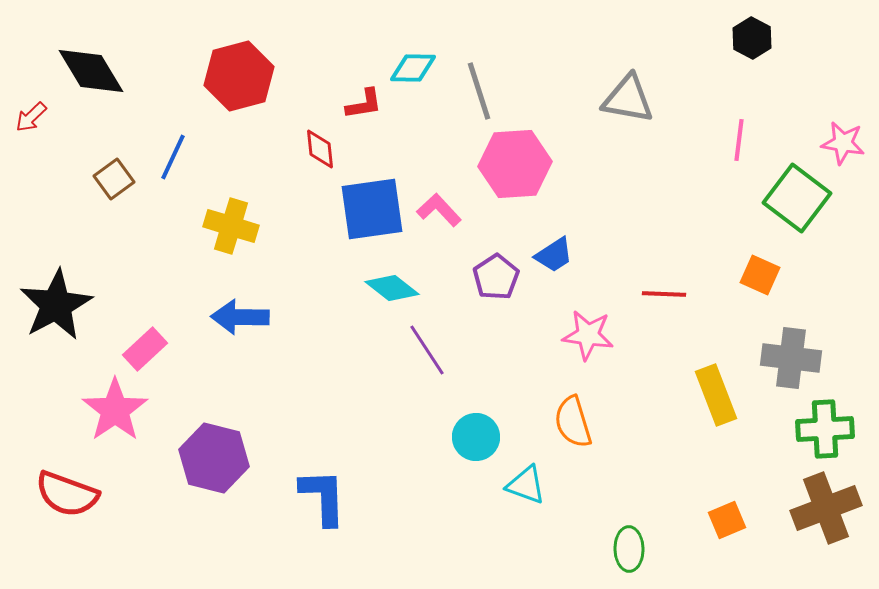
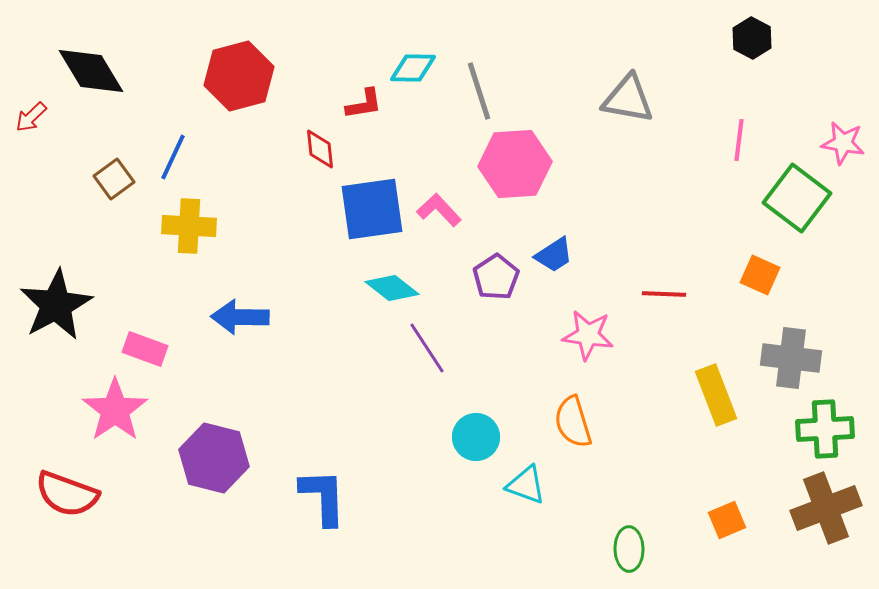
yellow cross at (231, 226): moved 42 px left; rotated 14 degrees counterclockwise
pink rectangle at (145, 349): rotated 63 degrees clockwise
purple line at (427, 350): moved 2 px up
